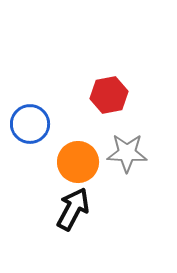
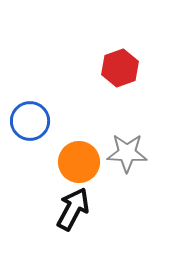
red hexagon: moved 11 px right, 27 px up; rotated 9 degrees counterclockwise
blue circle: moved 3 px up
orange circle: moved 1 px right
